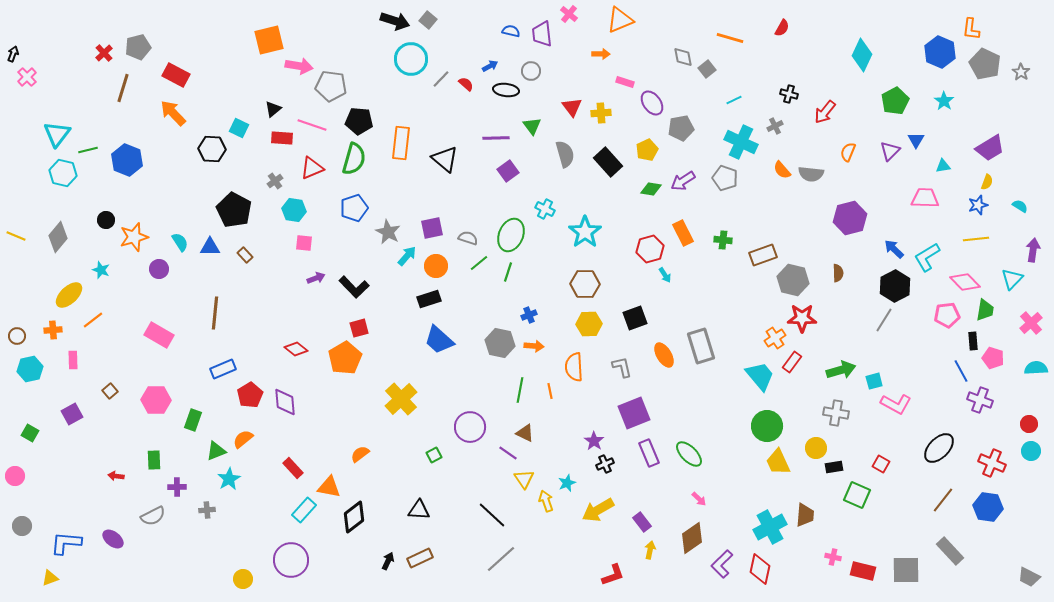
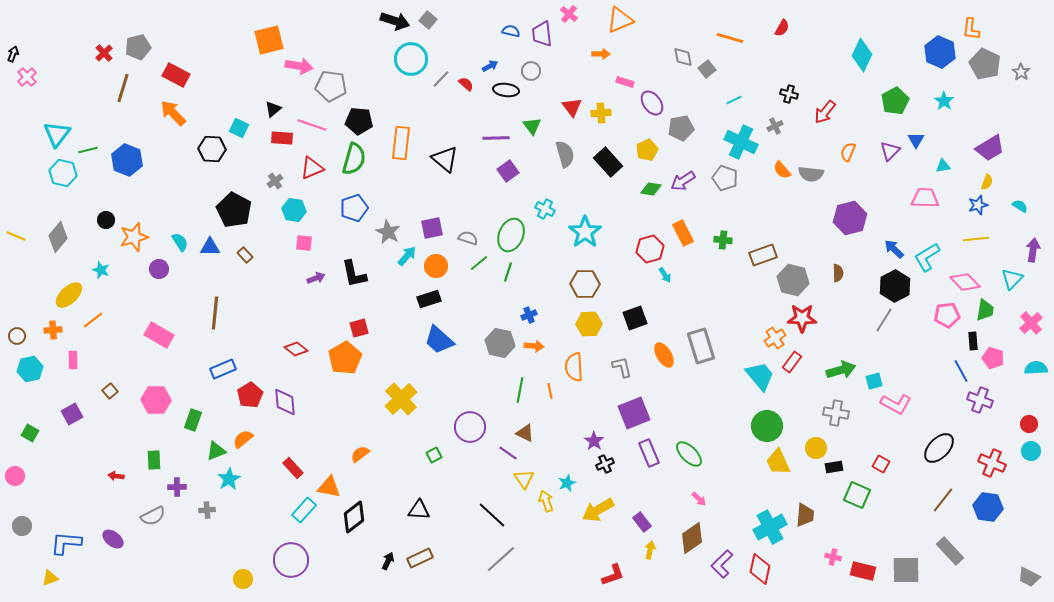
black L-shape at (354, 287): moved 13 px up; rotated 32 degrees clockwise
